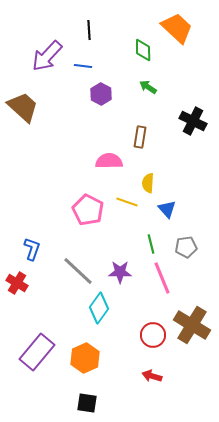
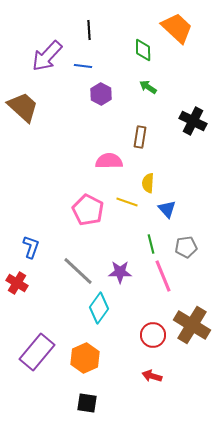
blue L-shape: moved 1 px left, 2 px up
pink line: moved 1 px right, 2 px up
